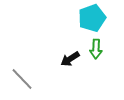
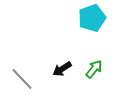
green arrow: moved 2 px left, 20 px down; rotated 144 degrees counterclockwise
black arrow: moved 8 px left, 10 px down
